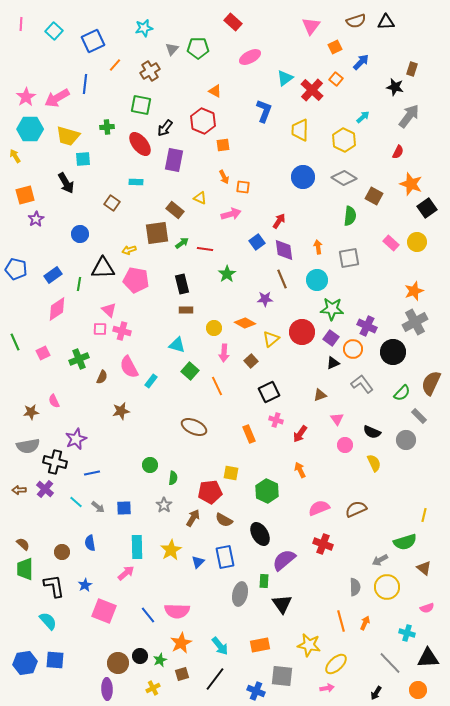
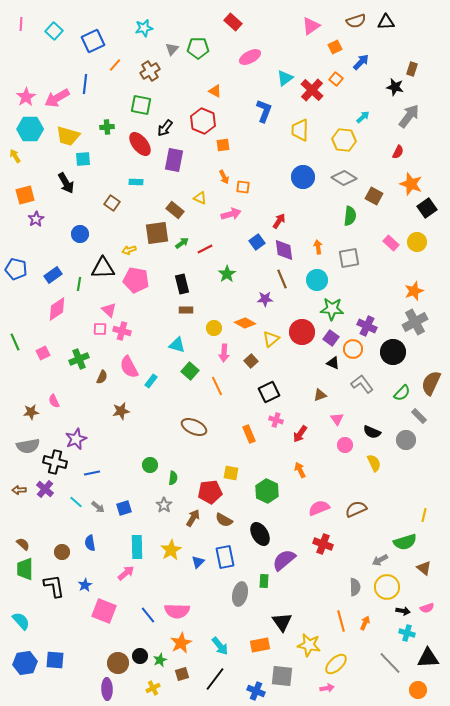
pink triangle at (311, 26): rotated 18 degrees clockwise
yellow hexagon at (344, 140): rotated 20 degrees counterclockwise
red line at (205, 249): rotated 35 degrees counterclockwise
black triangle at (333, 363): rotated 48 degrees clockwise
blue square at (124, 508): rotated 14 degrees counterclockwise
black triangle at (282, 604): moved 18 px down
cyan semicircle at (48, 621): moved 27 px left
black arrow at (376, 693): moved 27 px right, 82 px up; rotated 112 degrees counterclockwise
